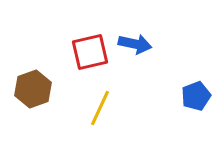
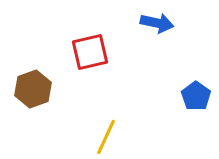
blue arrow: moved 22 px right, 21 px up
blue pentagon: rotated 16 degrees counterclockwise
yellow line: moved 6 px right, 29 px down
